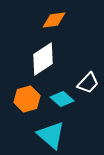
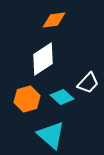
cyan diamond: moved 2 px up
